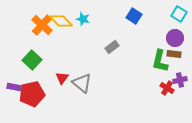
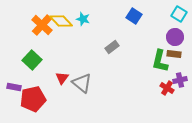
purple circle: moved 1 px up
red pentagon: moved 1 px right, 5 px down
